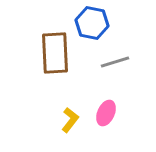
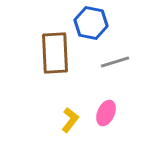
blue hexagon: moved 1 px left
